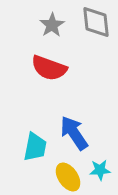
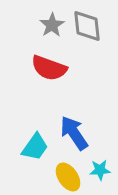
gray diamond: moved 9 px left, 4 px down
cyan trapezoid: rotated 24 degrees clockwise
